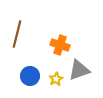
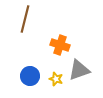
brown line: moved 8 px right, 15 px up
yellow star: rotated 24 degrees counterclockwise
